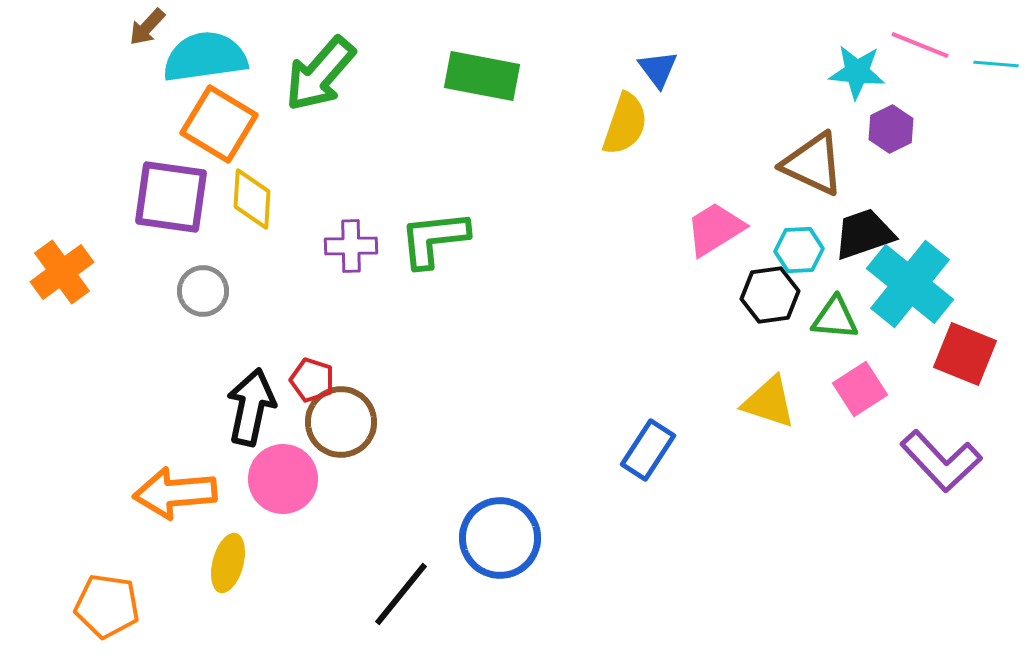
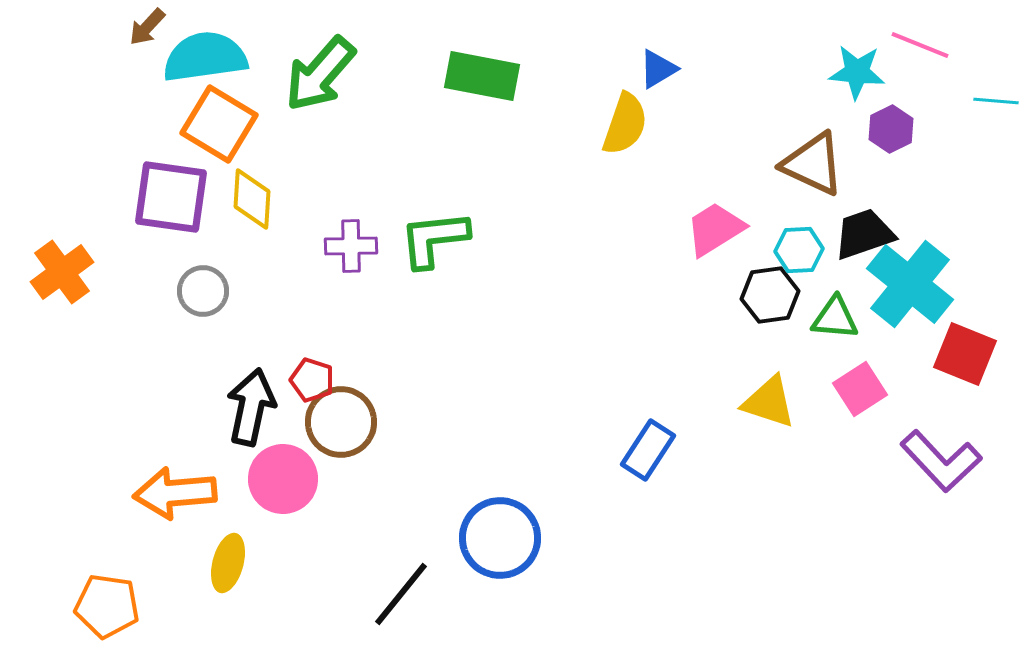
cyan line: moved 37 px down
blue triangle: rotated 36 degrees clockwise
